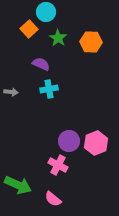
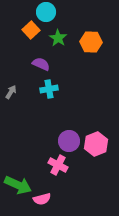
orange square: moved 2 px right, 1 px down
gray arrow: rotated 64 degrees counterclockwise
pink hexagon: moved 1 px down
pink semicircle: moved 11 px left; rotated 54 degrees counterclockwise
